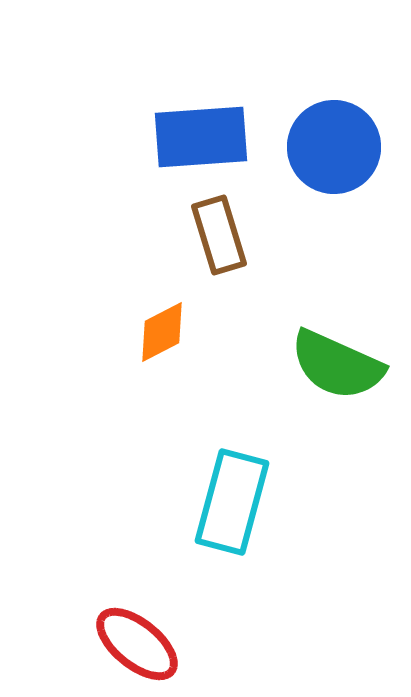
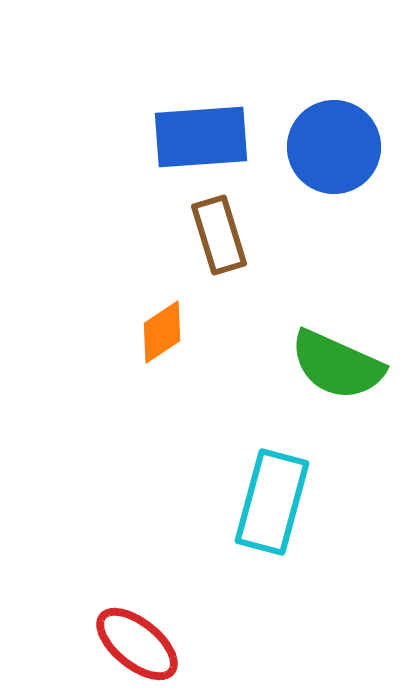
orange diamond: rotated 6 degrees counterclockwise
cyan rectangle: moved 40 px right
